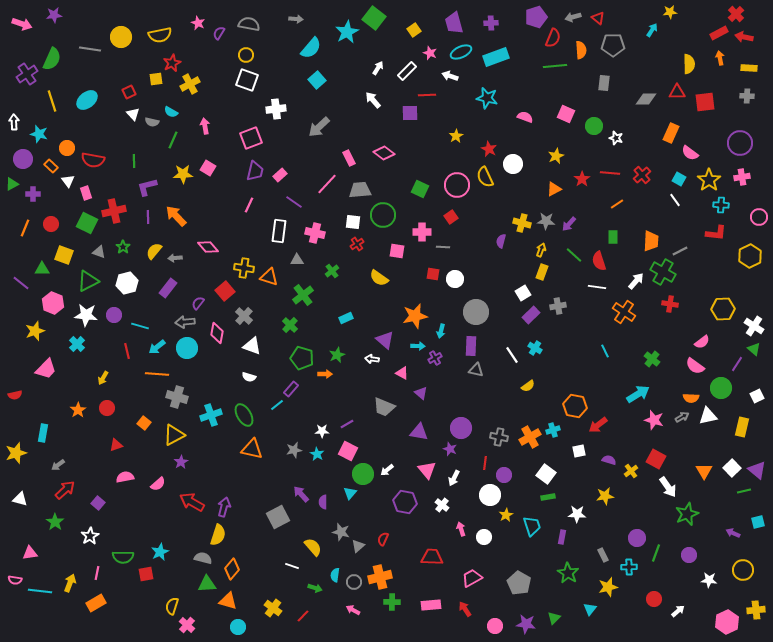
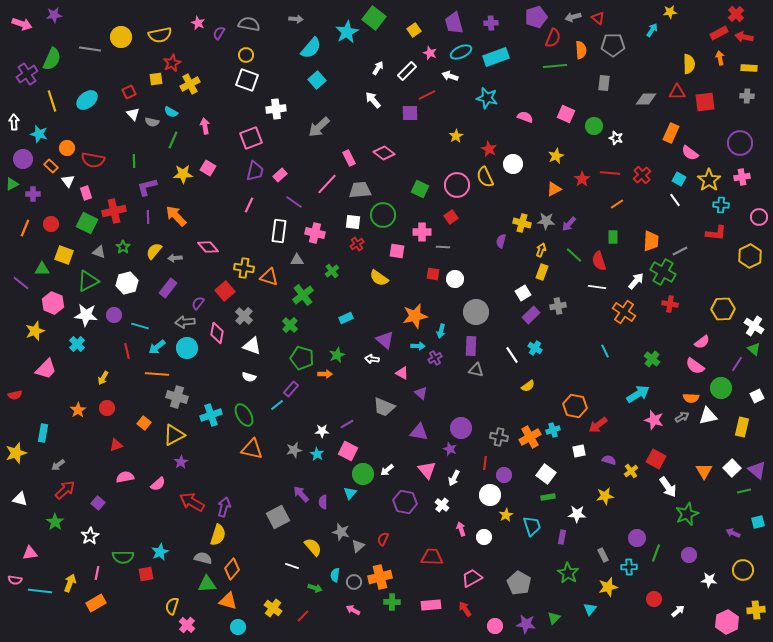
red line at (427, 95): rotated 24 degrees counterclockwise
